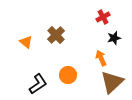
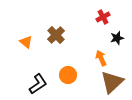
black star: moved 3 px right
